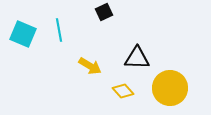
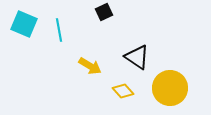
cyan square: moved 1 px right, 10 px up
black triangle: moved 1 px up; rotated 32 degrees clockwise
